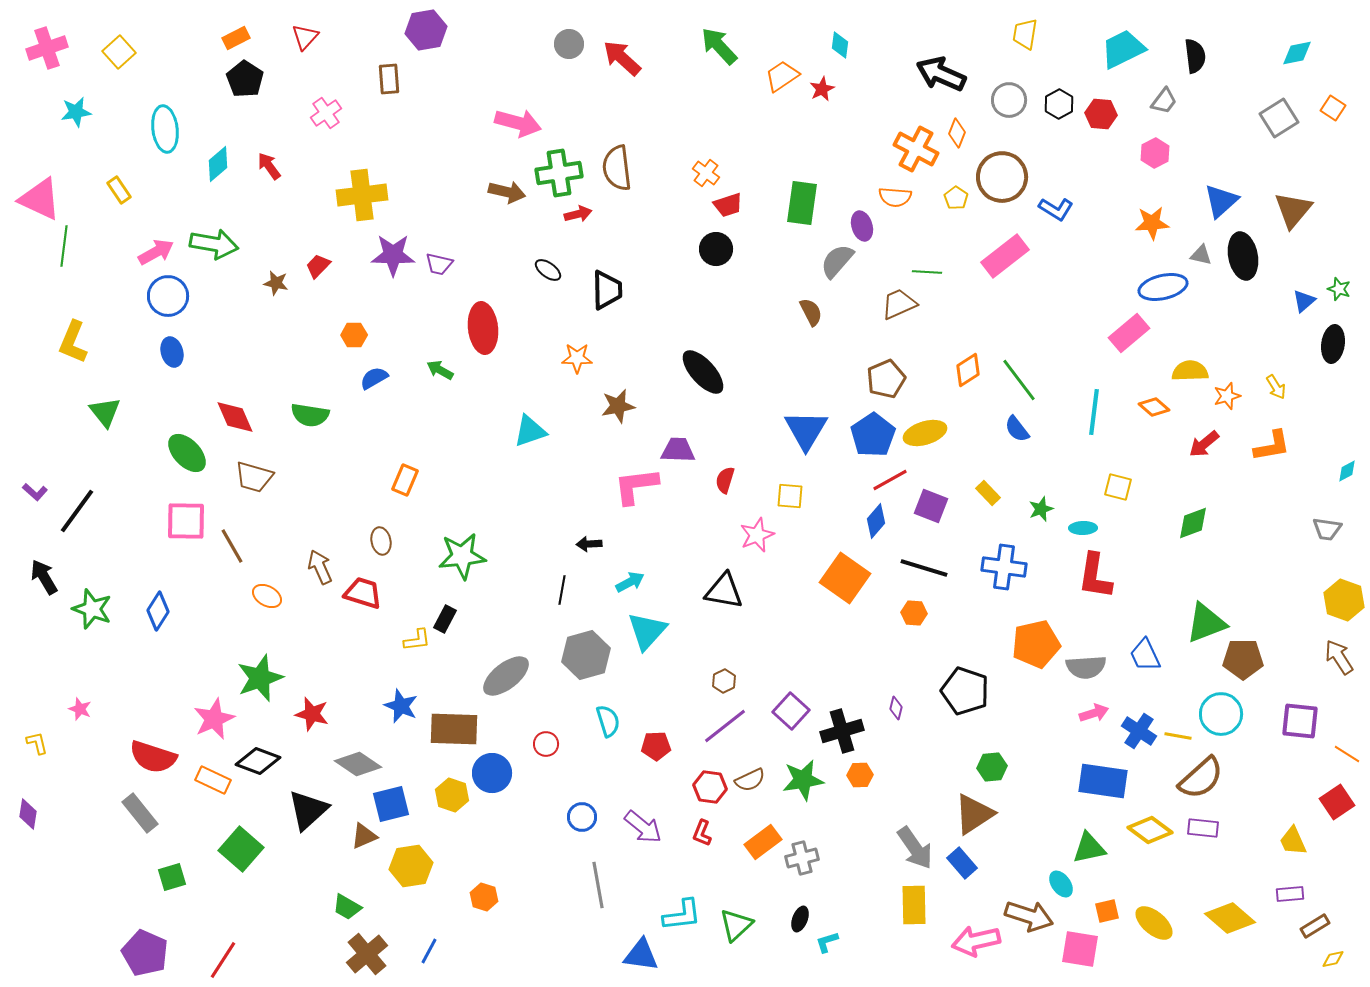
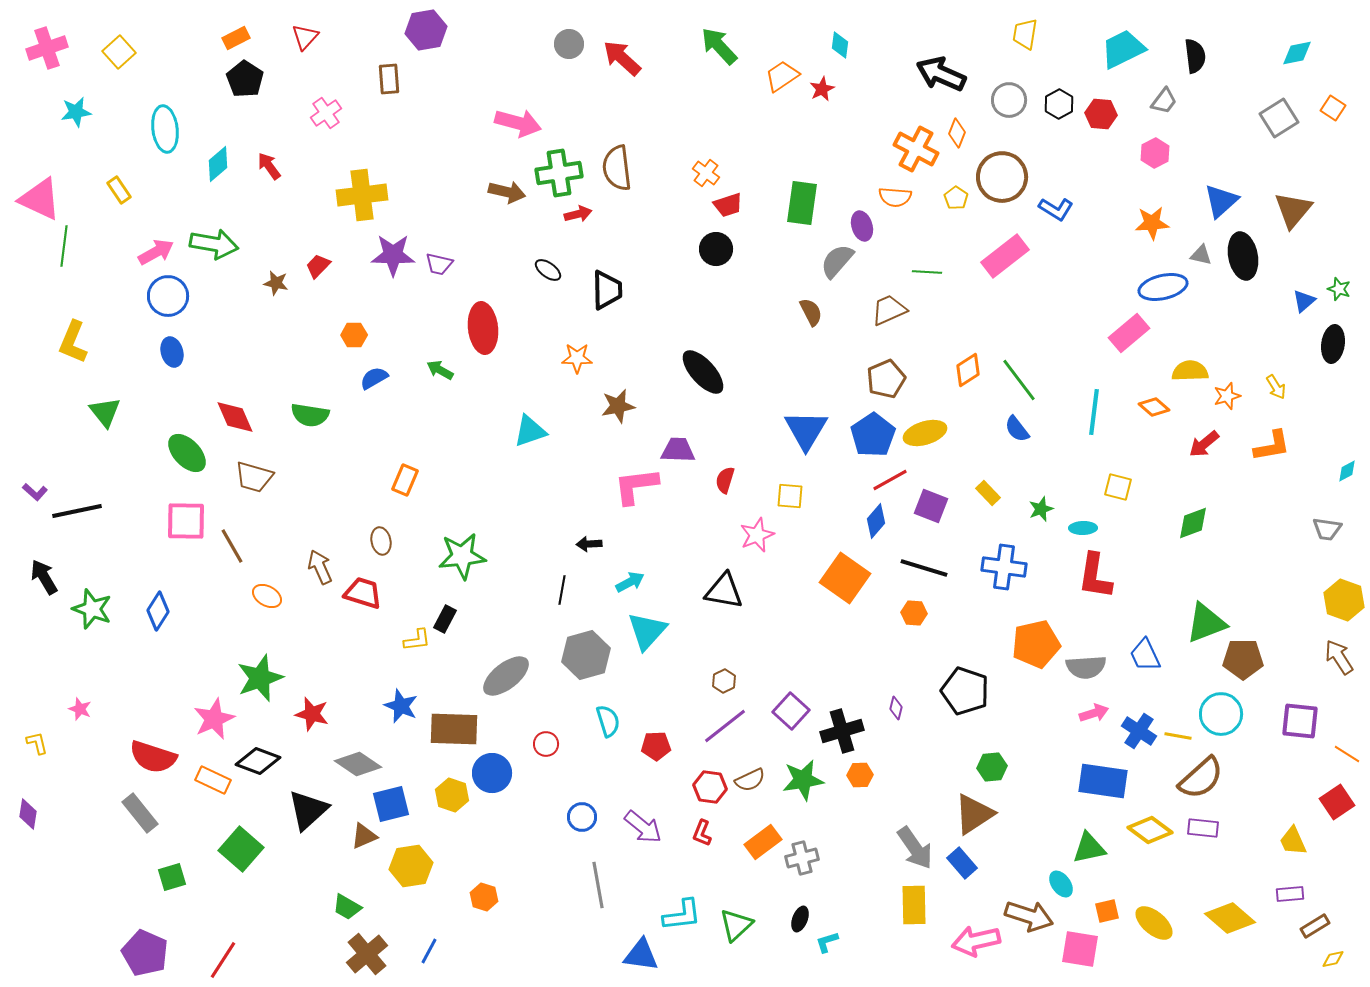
brown trapezoid at (899, 304): moved 10 px left, 6 px down
black line at (77, 511): rotated 42 degrees clockwise
